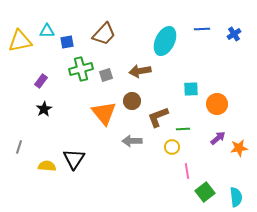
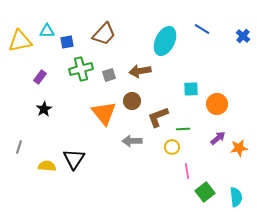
blue line: rotated 35 degrees clockwise
blue cross: moved 9 px right, 2 px down; rotated 16 degrees counterclockwise
gray square: moved 3 px right
purple rectangle: moved 1 px left, 4 px up
